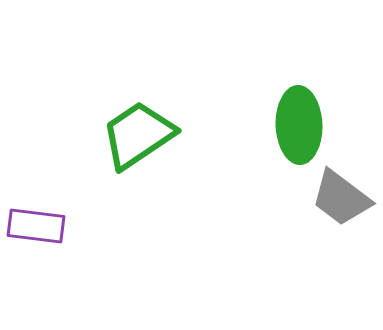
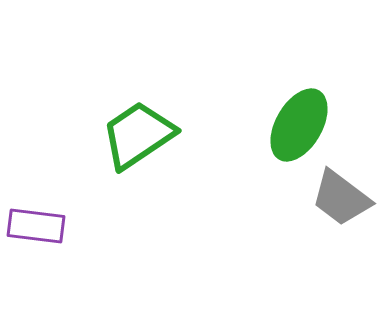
green ellipse: rotated 32 degrees clockwise
